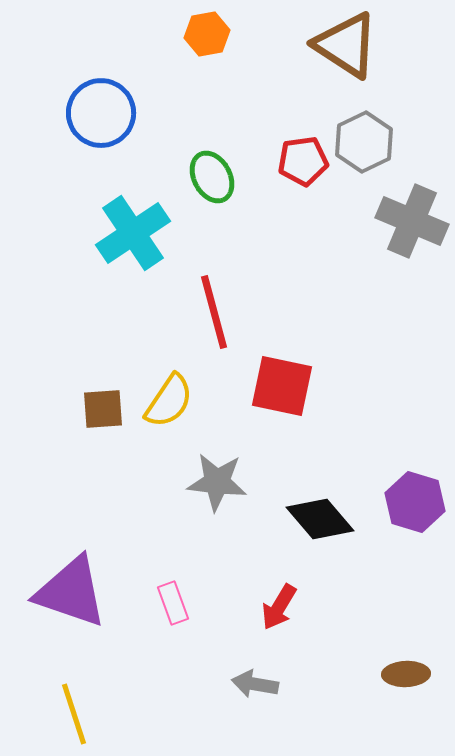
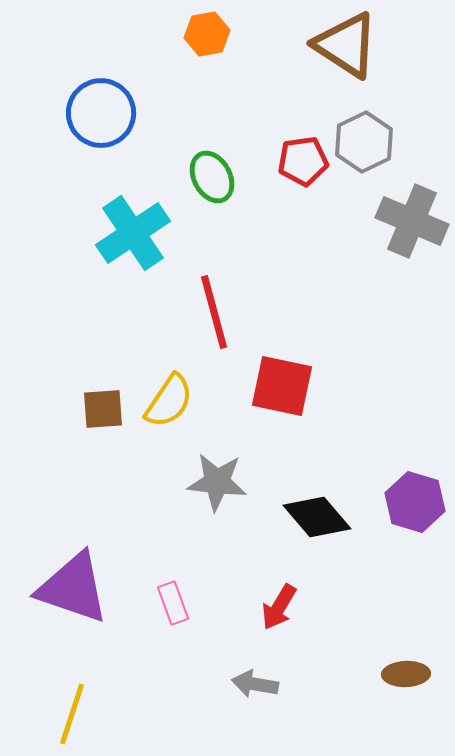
black diamond: moved 3 px left, 2 px up
purple triangle: moved 2 px right, 4 px up
yellow line: moved 2 px left; rotated 36 degrees clockwise
